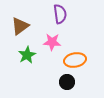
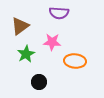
purple semicircle: moved 1 px left, 1 px up; rotated 102 degrees clockwise
green star: moved 1 px left, 1 px up
orange ellipse: moved 1 px down; rotated 15 degrees clockwise
black circle: moved 28 px left
